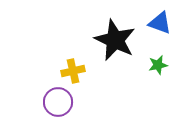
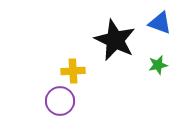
yellow cross: rotated 10 degrees clockwise
purple circle: moved 2 px right, 1 px up
